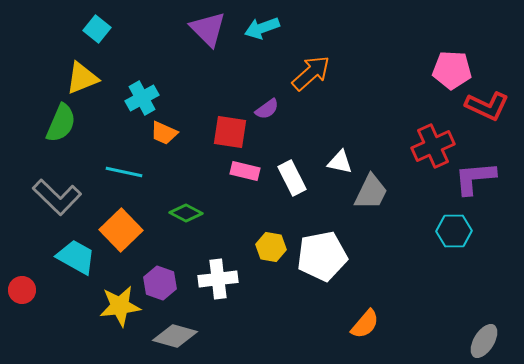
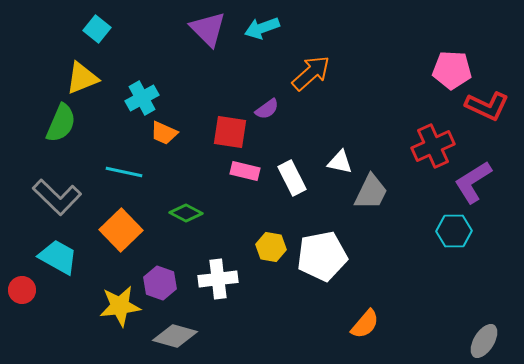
purple L-shape: moved 2 px left, 4 px down; rotated 27 degrees counterclockwise
cyan trapezoid: moved 18 px left
